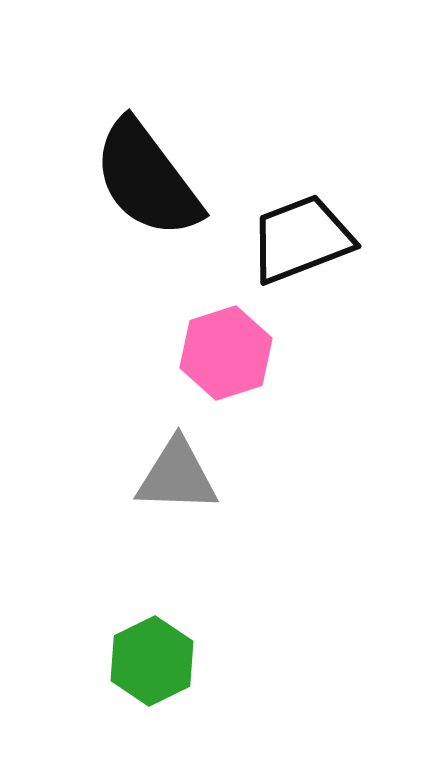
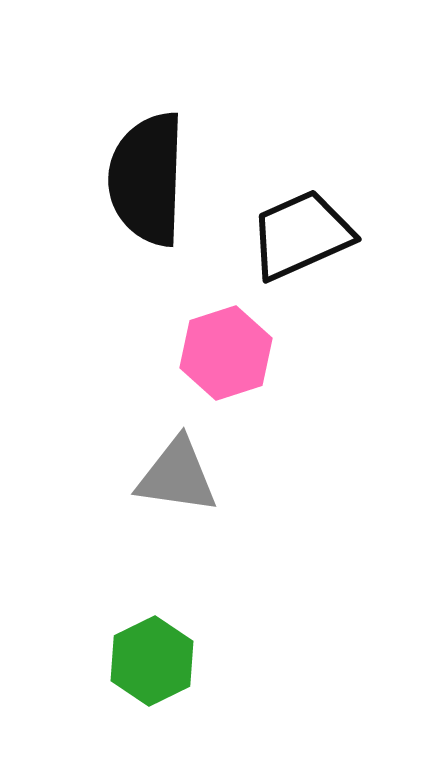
black semicircle: rotated 39 degrees clockwise
black trapezoid: moved 4 px up; rotated 3 degrees counterclockwise
gray triangle: rotated 6 degrees clockwise
